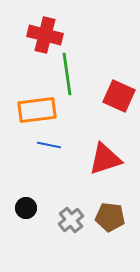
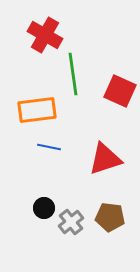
red cross: rotated 16 degrees clockwise
green line: moved 6 px right
red square: moved 1 px right, 5 px up
blue line: moved 2 px down
black circle: moved 18 px right
gray cross: moved 2 px down
